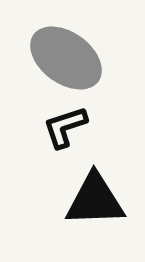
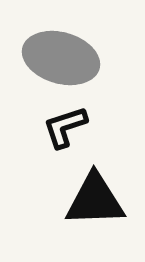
gray ellipse: moved 5 px left; rotated 20 degrees counterclockwise
